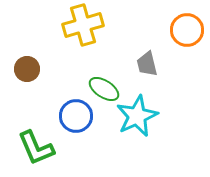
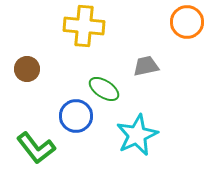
yellow cross: moved 1 px right, 1 px down; rotated 21 degrees clockwise
orange circle: moved 8 px up
gray trapezoid: moved 1 px left, 2 px down; rotated 92 degrees clockwise
cyan star: moved 19 px down
green L-shape: rotated 15 degrees counterclockwise
